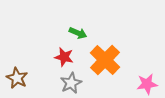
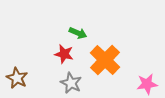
red star: moved 3 px up
gray star: rotated 20 degrees counterclockwise
